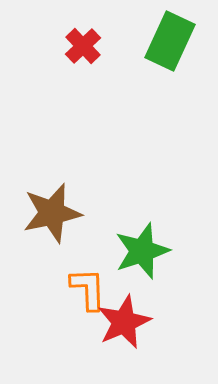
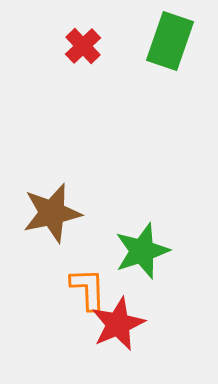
green rectangle: rotated 6 degrees counterclockwise
red star: moved 6 px left, 2 px down
